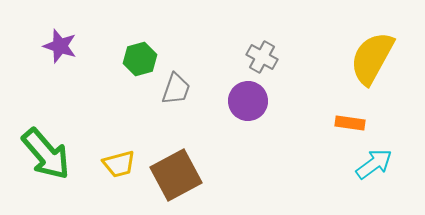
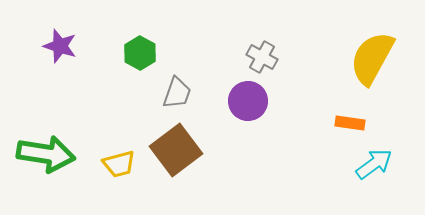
green hexagon: moved 6 px up; rotated 16 degrees counterclockwise
gray trapezoid: moved 1 px right, 4 px down
green arrow: rotated 40 degrees counterclockwise
brown square: moved 25 px up; rotated 9 degrees counterclockwise
